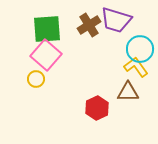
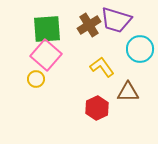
yellow L-shape: moved 34 px left
